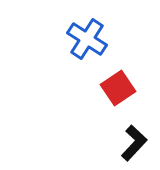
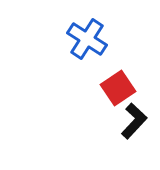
black L-shape: moved 22 px up
